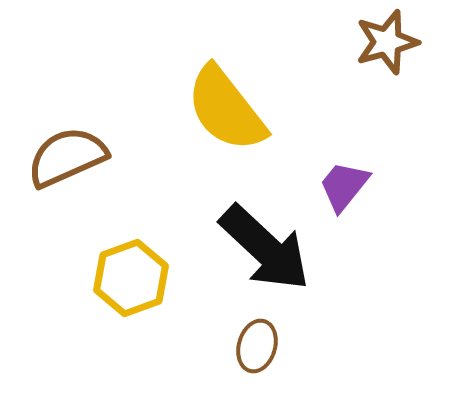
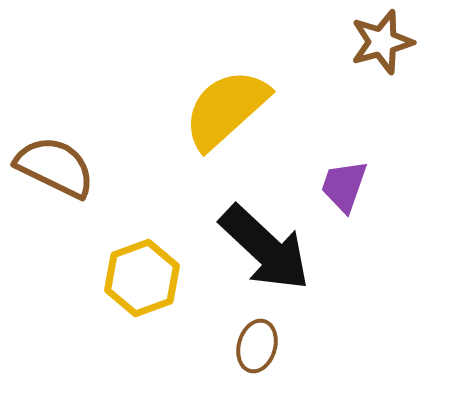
brown star: moved 5 px left
yellow semicircle: rotated 86 degrees clockwise
brown semicircle: moved 12 px left, 10 px down; rotated 50 degrees clockwise
purple trapezoid: rotated 20 degrees counterclockwise
yellow hexagon: moved 11 px right
